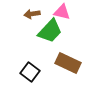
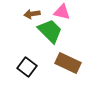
green trapezoid: rotated 88 degrees counterclockwise
black square: moved 3 px left, 5 px up
